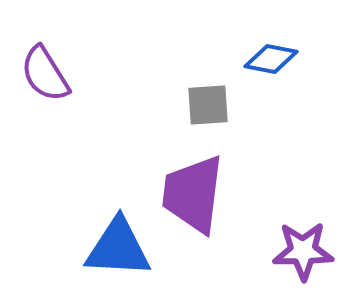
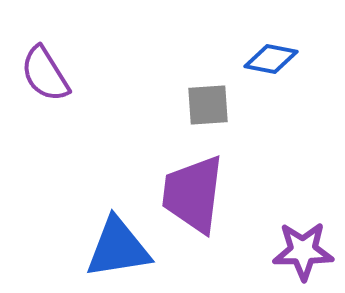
blue triangle: rotated 12 degrees counterclockwise
